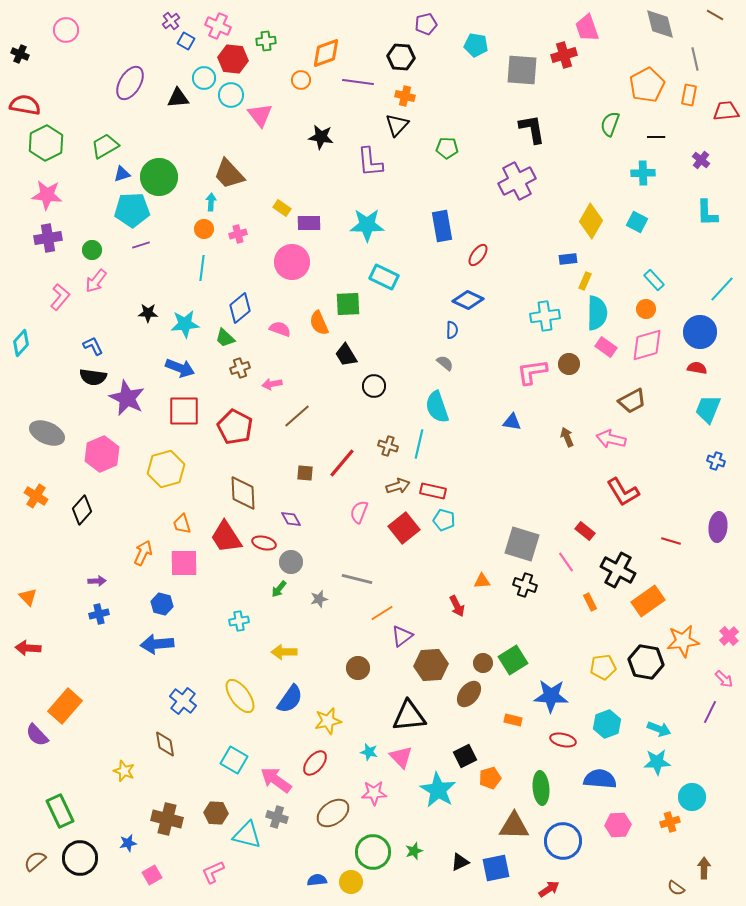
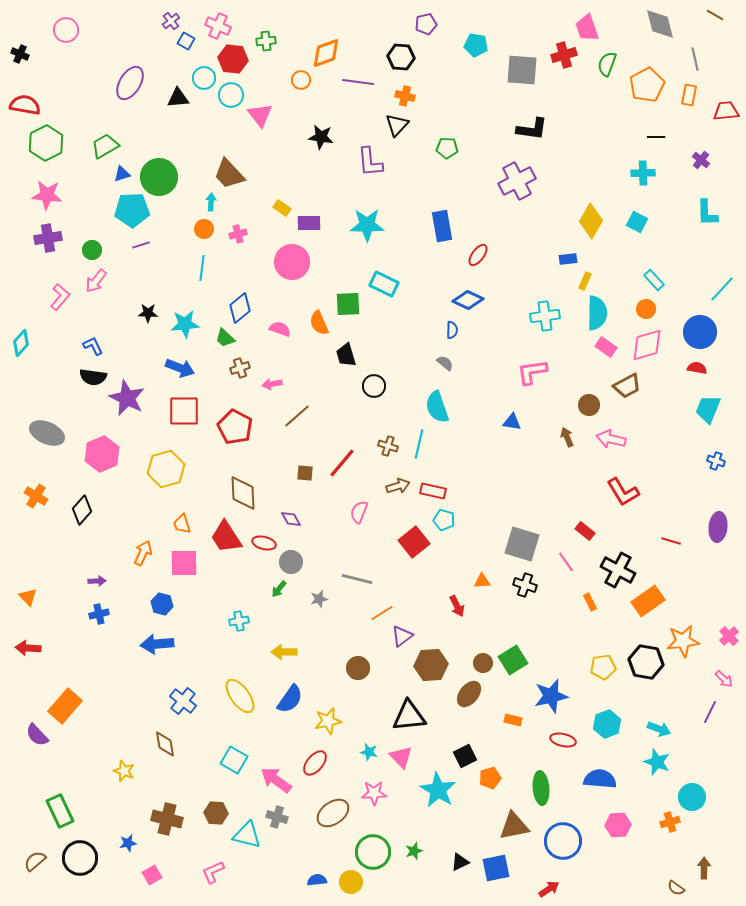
green semicircle at (610, 124): moved 3 px left, 60 px up
black L-shape at (532, 129): rotated 108 degrees clockwise
cyan rectangle at (384, 277): moved 7 px down
black trapezoid at (346, 355): rotated 15 degrees clockwise
brown circle at (569, 364): moved 20 px right, 41 px down
brown trapezoid at (632, 401): moved 5 px left, 15 px up
red square at (404, 528): moved 10 px right, 14 px down
blue star at (551, 696): rotated 16 degrees counterclockwise
cyan star at (657, 762): rotated 24 degrees clockwise
brown triangle at (514, 826): rotated 12 degrees counterclockwise
